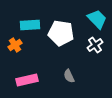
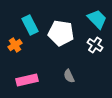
cyan rectangle: rotated 66 degrees clockwise
white cross: rotated 21 degrees counterclockwise
